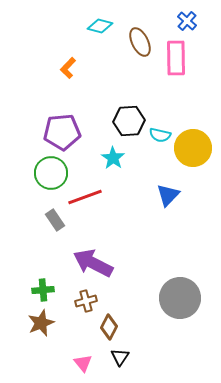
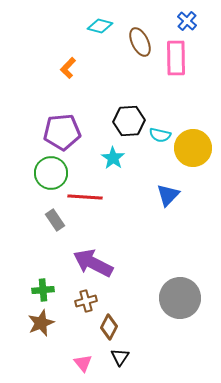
red line: rotated 24 degrees clockwise
